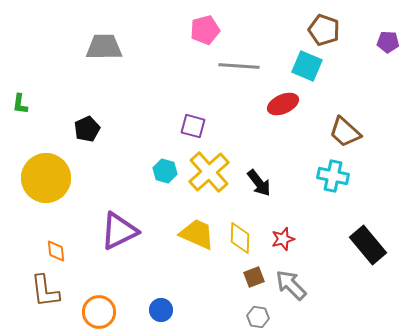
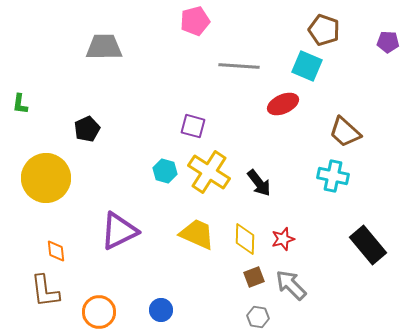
pink pentagon: moved 10 px left, 9 px up
yellow cross: rotated 15 degrees counterclockwise
yellow diamond: moved 5 px right, 1 px down
